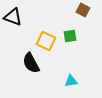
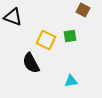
yellow square: moved 1 px up
